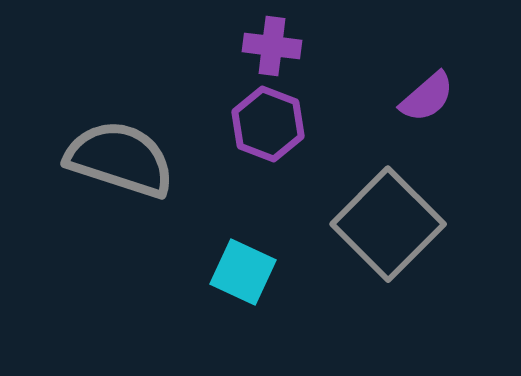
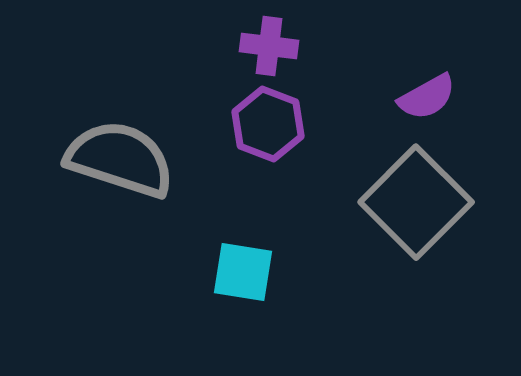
purple cross: moved 3 px left
purple semicircle: rotated 12 degrees clockwise
gray square: moved 28 px right, 22 px up
cyan square: rotated 16 degrees counterclockwise
